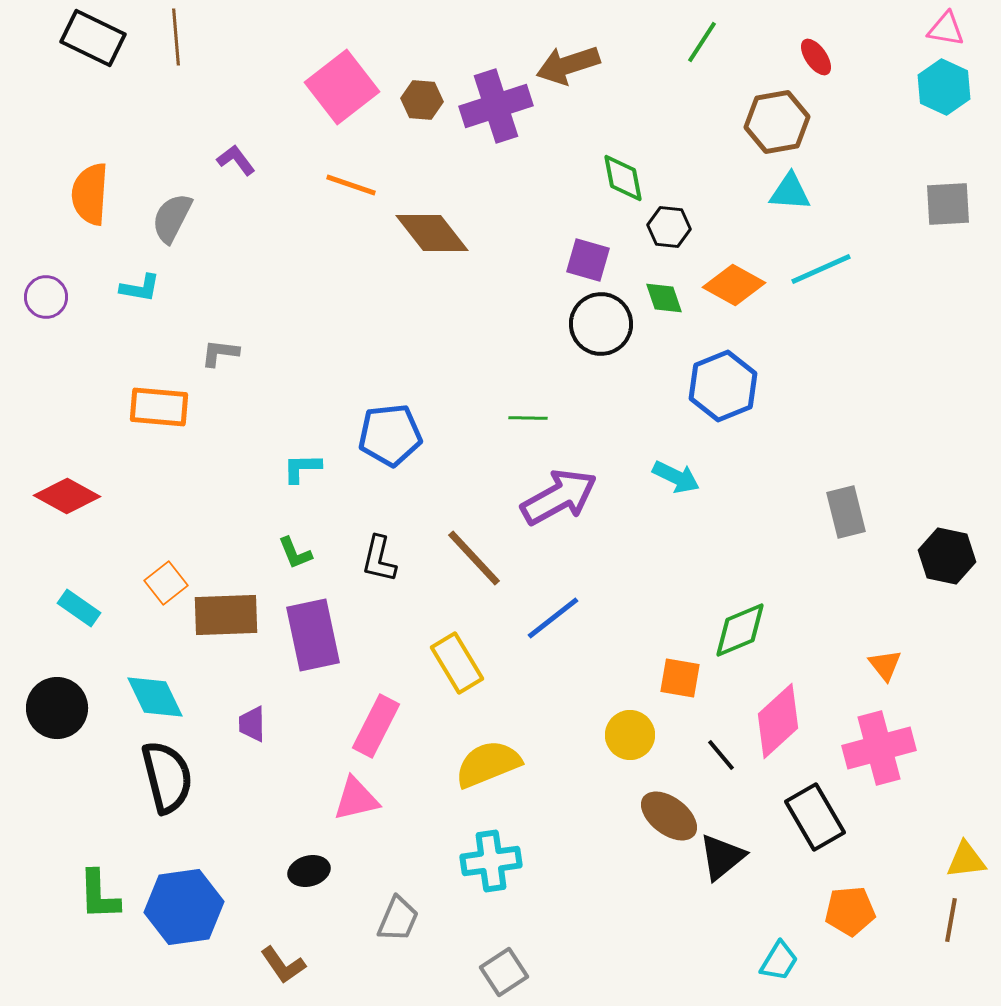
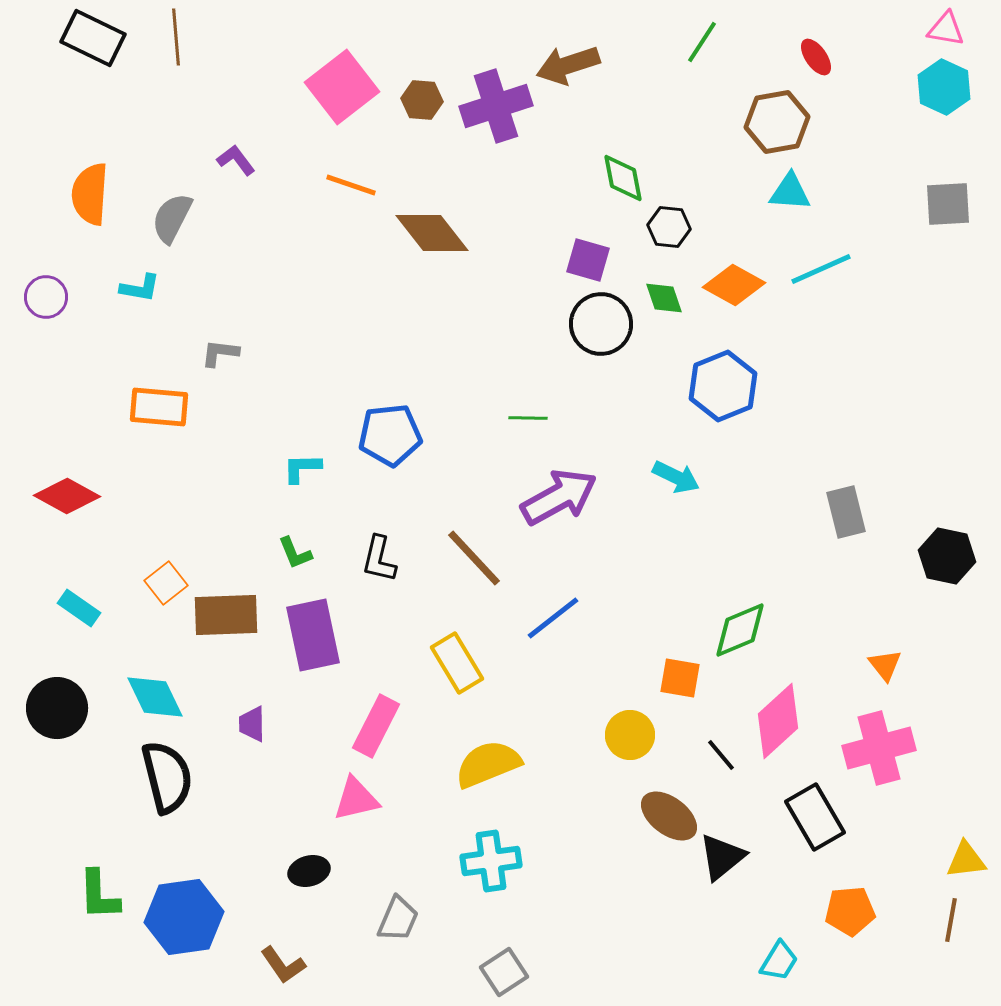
blue hexagon at (184, 907): moved 10 px down
